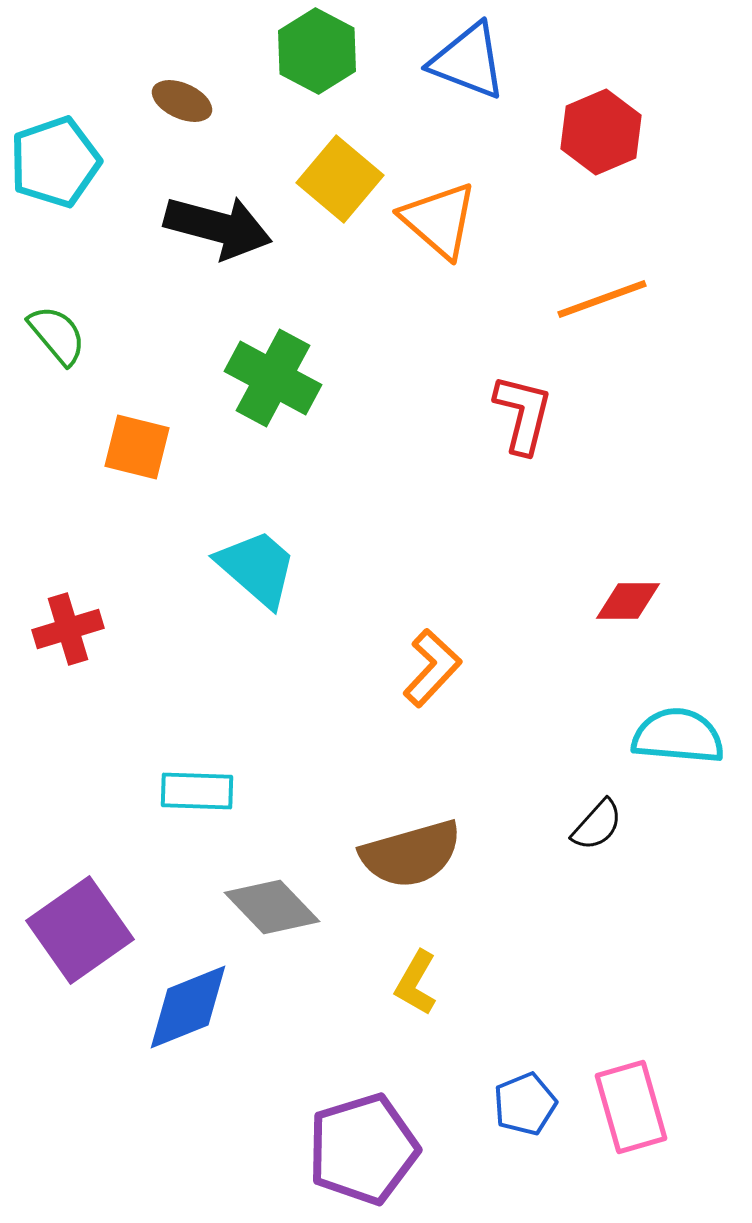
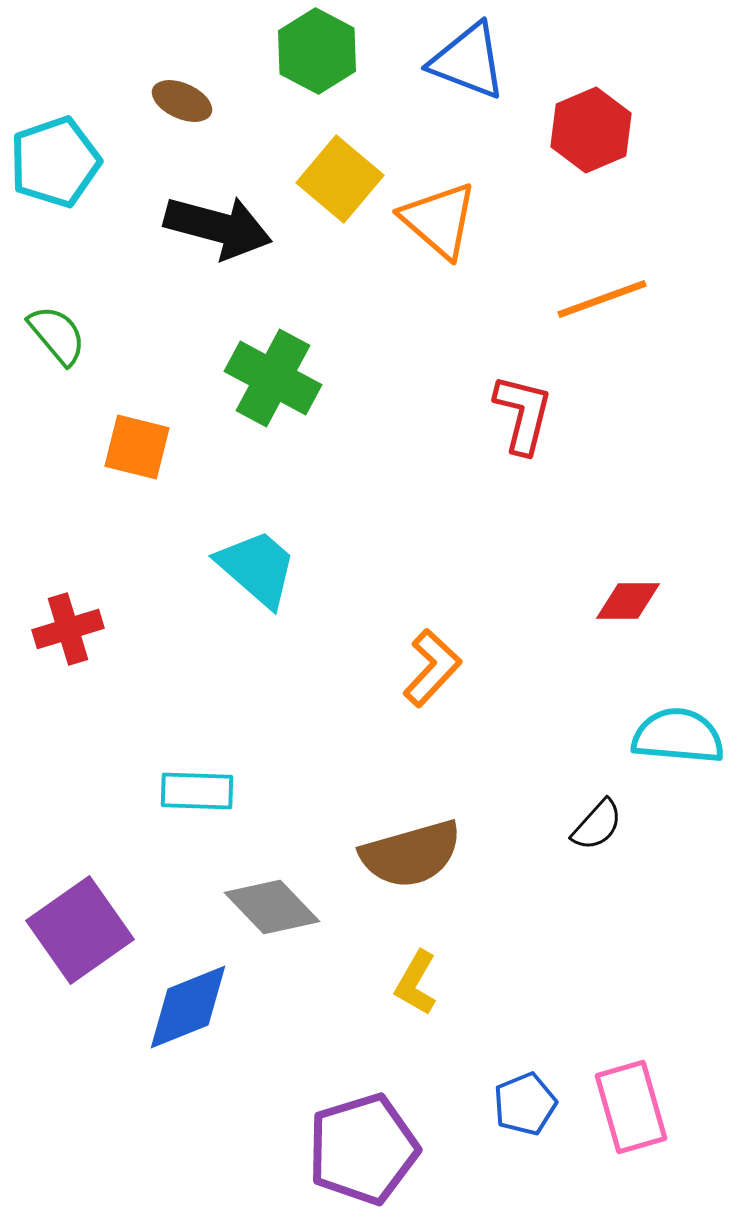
red hexagon: moved 10 px left, 2 px up
